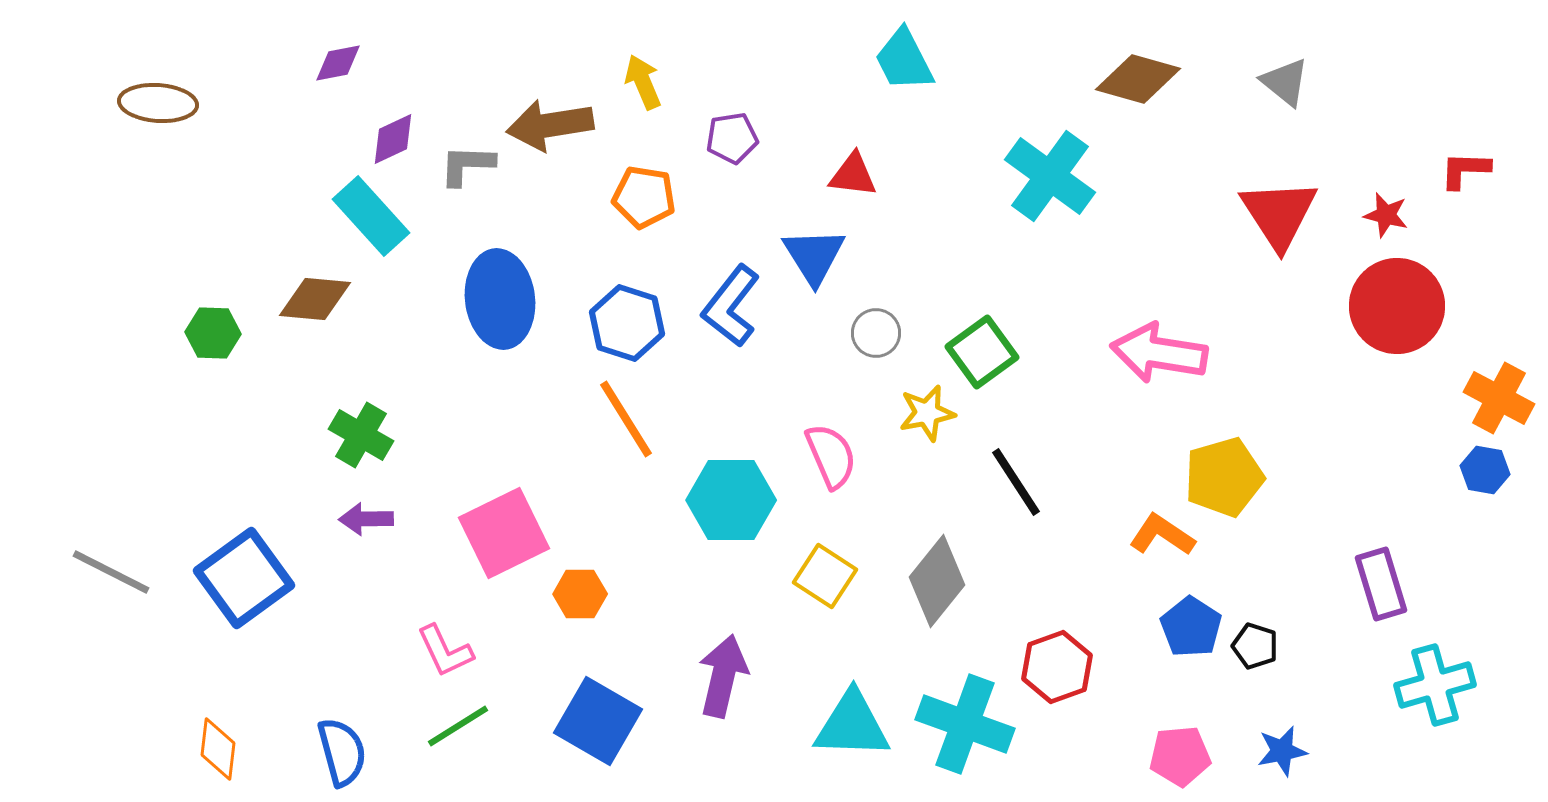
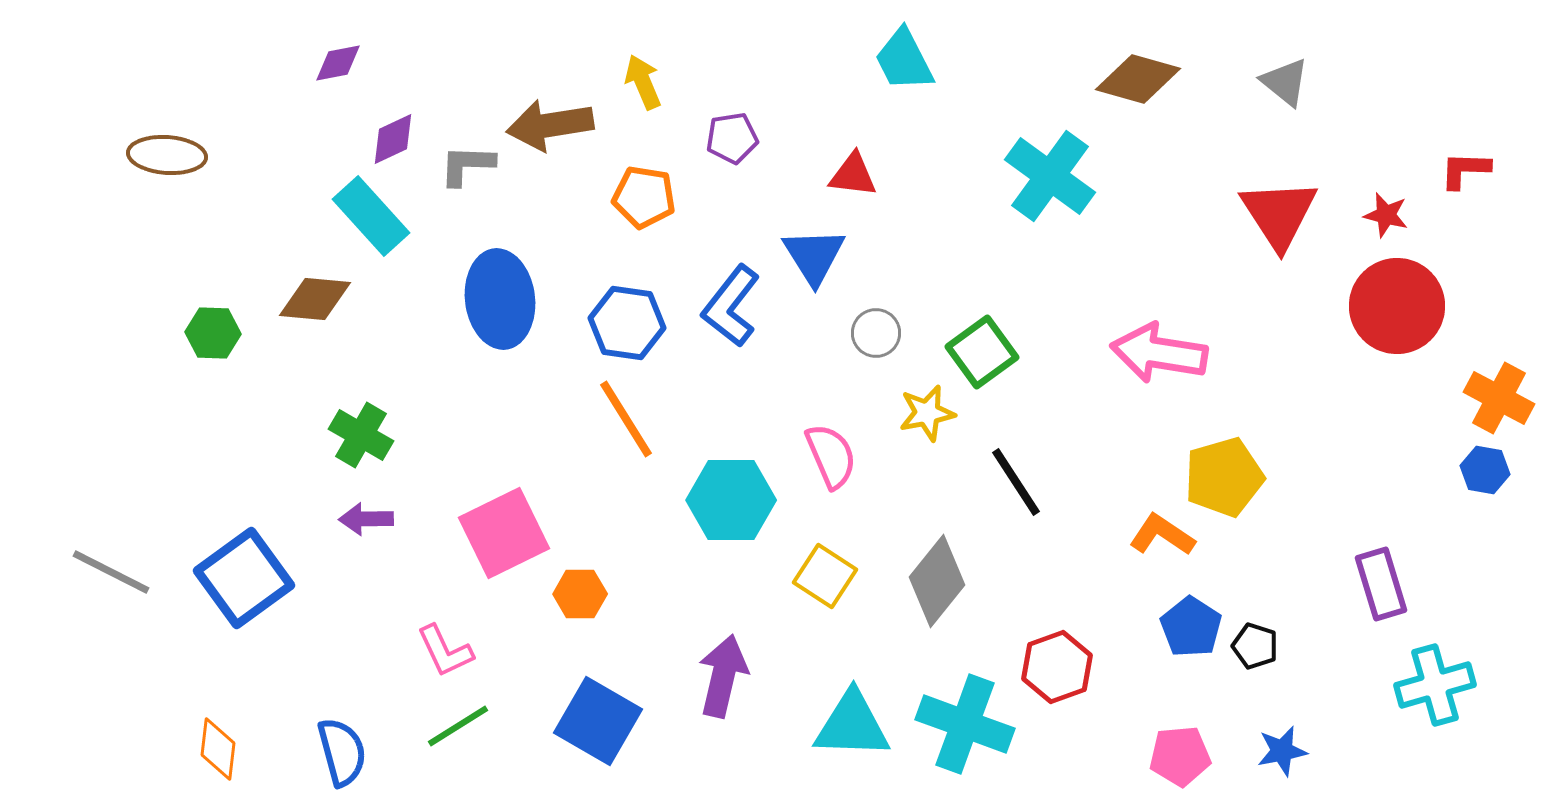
brown ellipse at (158, 103): moved 9 px right, 52 px down
blue hexagon at (627, 323): rotated 10 degrees counterclockwise
